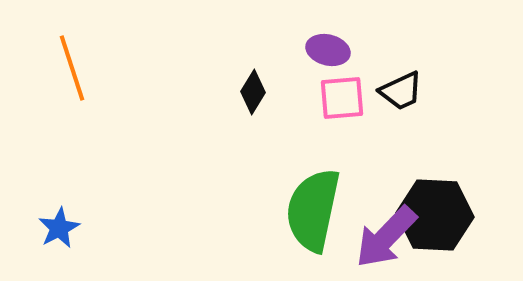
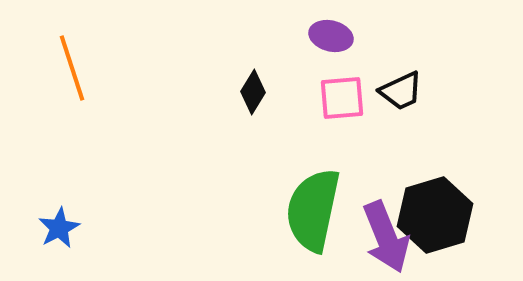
purple ellipse: moved 3 px right, 14 px up
black hexagon: rotated 20 degrees counterclockwise
purple arrow: rotated 66 degrees counterclockwise
